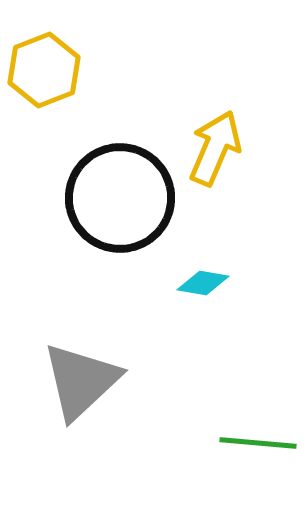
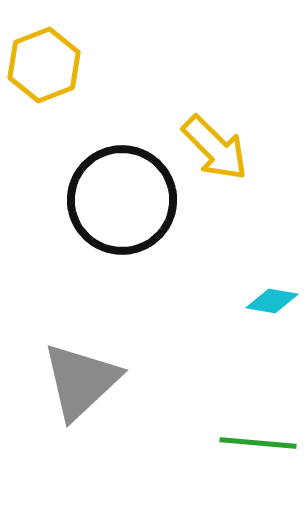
yellow hexagon: moved 5 px up
yellow arrow: rotated 112 degrees clockwise
black circle: moved 2 px right, 2 px down
cyan diamond: moved 69 px right, 18 px down
